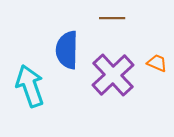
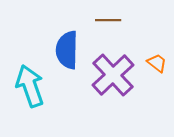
brown line: moved 4 px left, 2 px down
orange trapezoid: rotated 15 degrees clockwise
